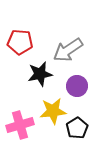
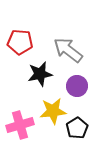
gray arrow: rotated 72 degrees clockwise
